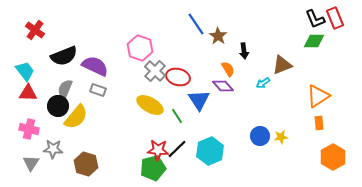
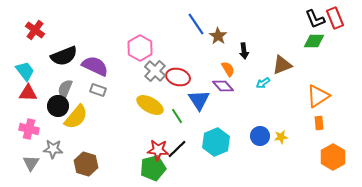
pink hexagon: rotated 10 degrees clockwise
cyan hexagon: moved 6 px right, 9 px up
